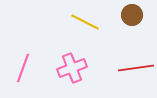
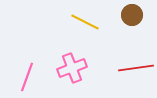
pink line: moved 4 px right, 9 px down
